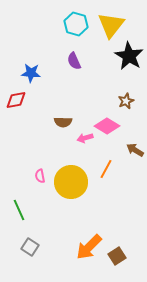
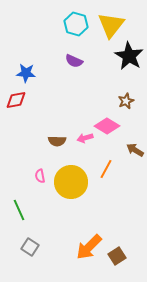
purple semicircle: rotated 42 degrees counterclockwise
blue star: moved 5 px left
brown semicircle: moved 6 px left, 19 px down
